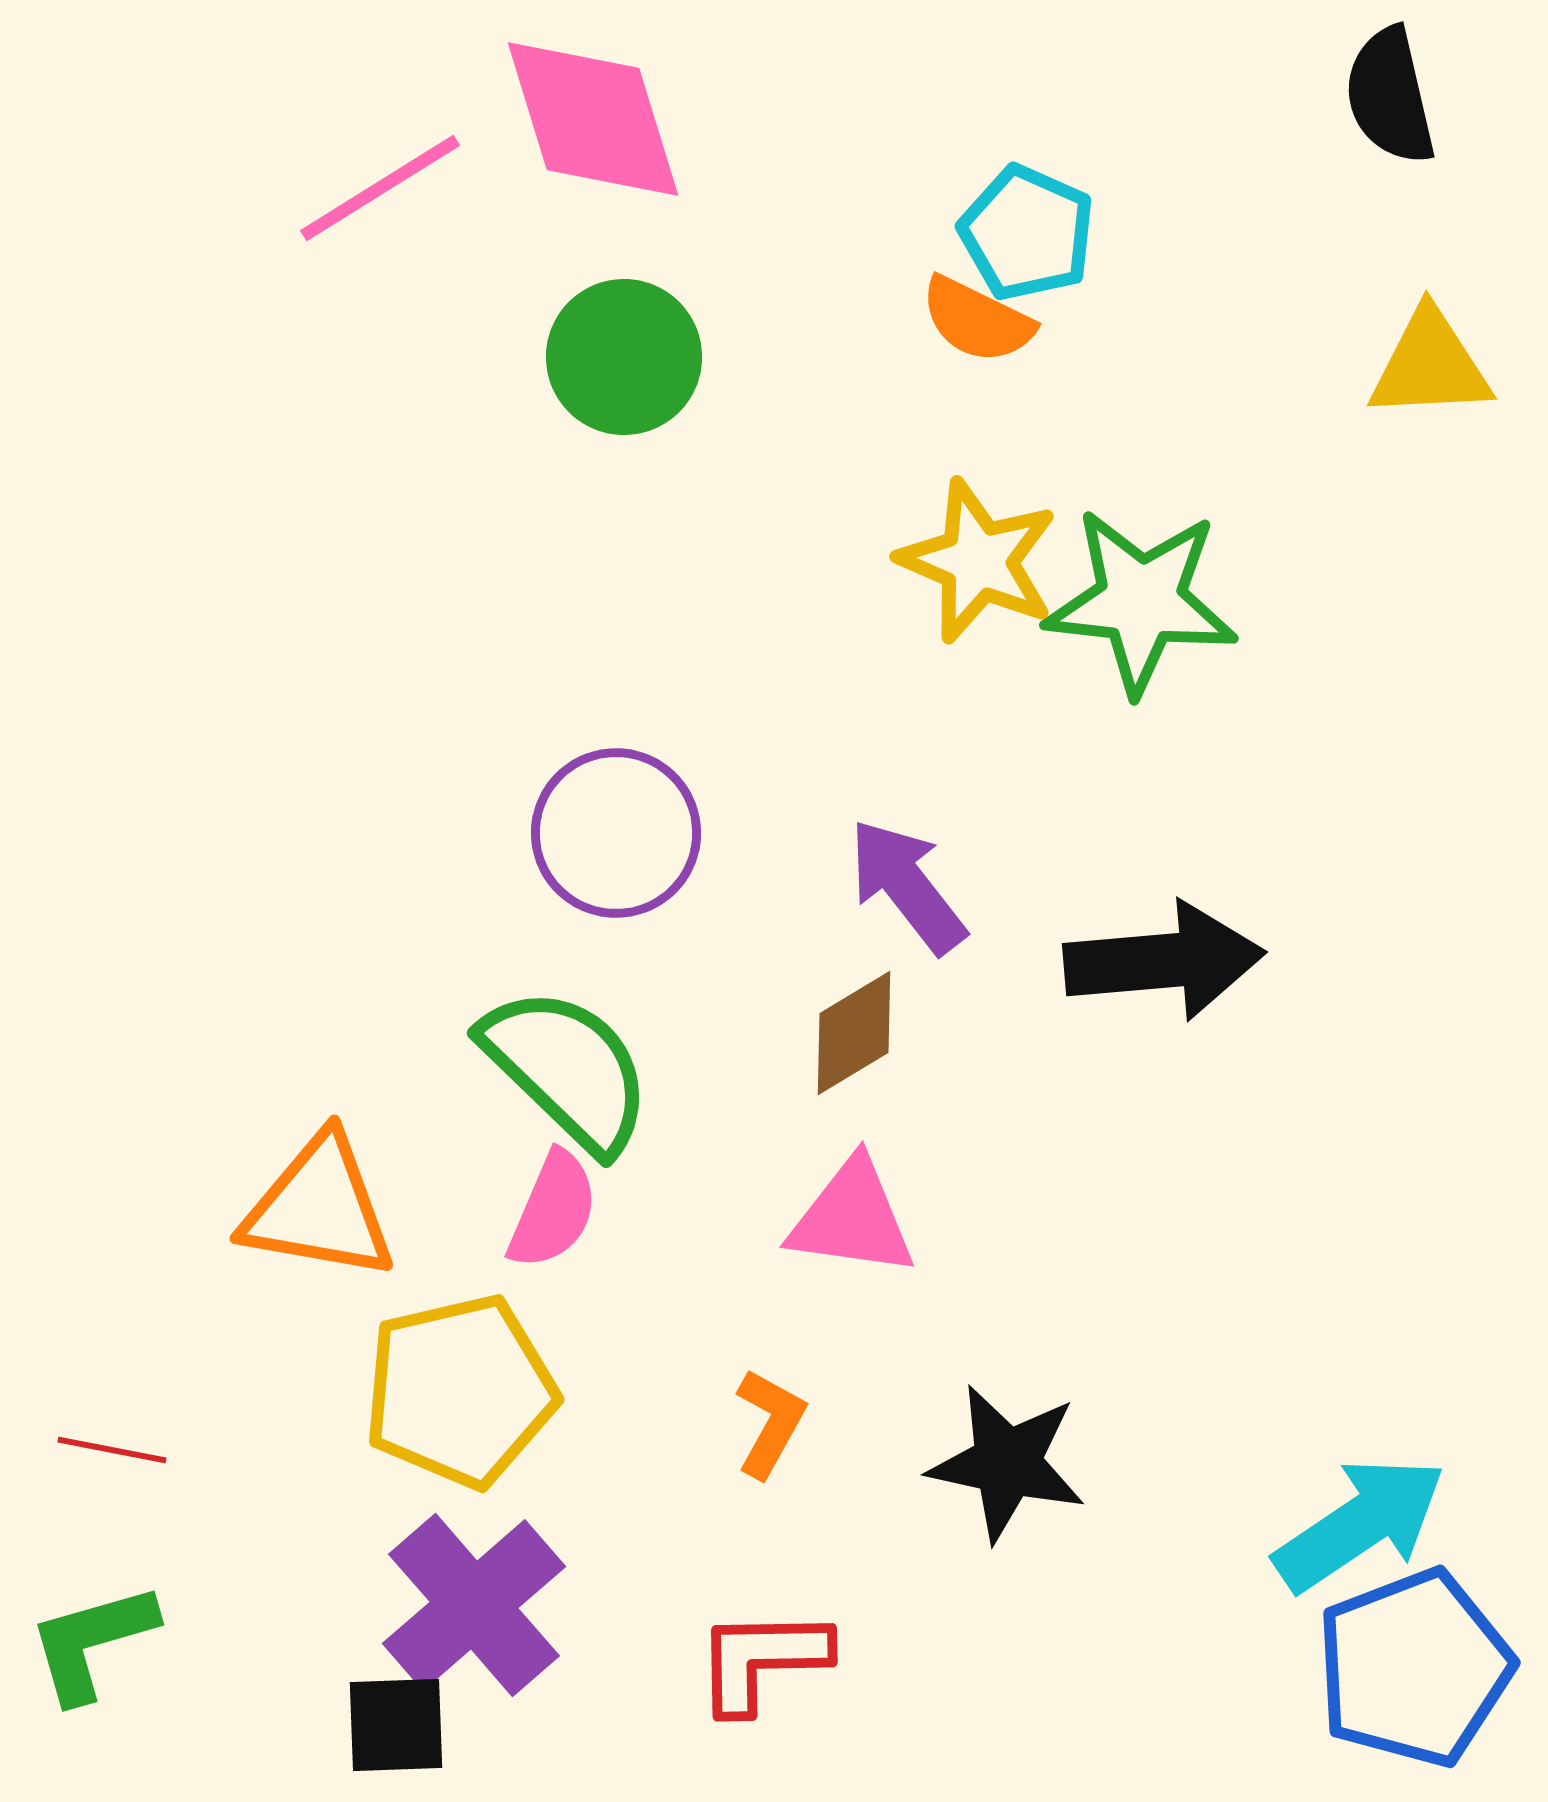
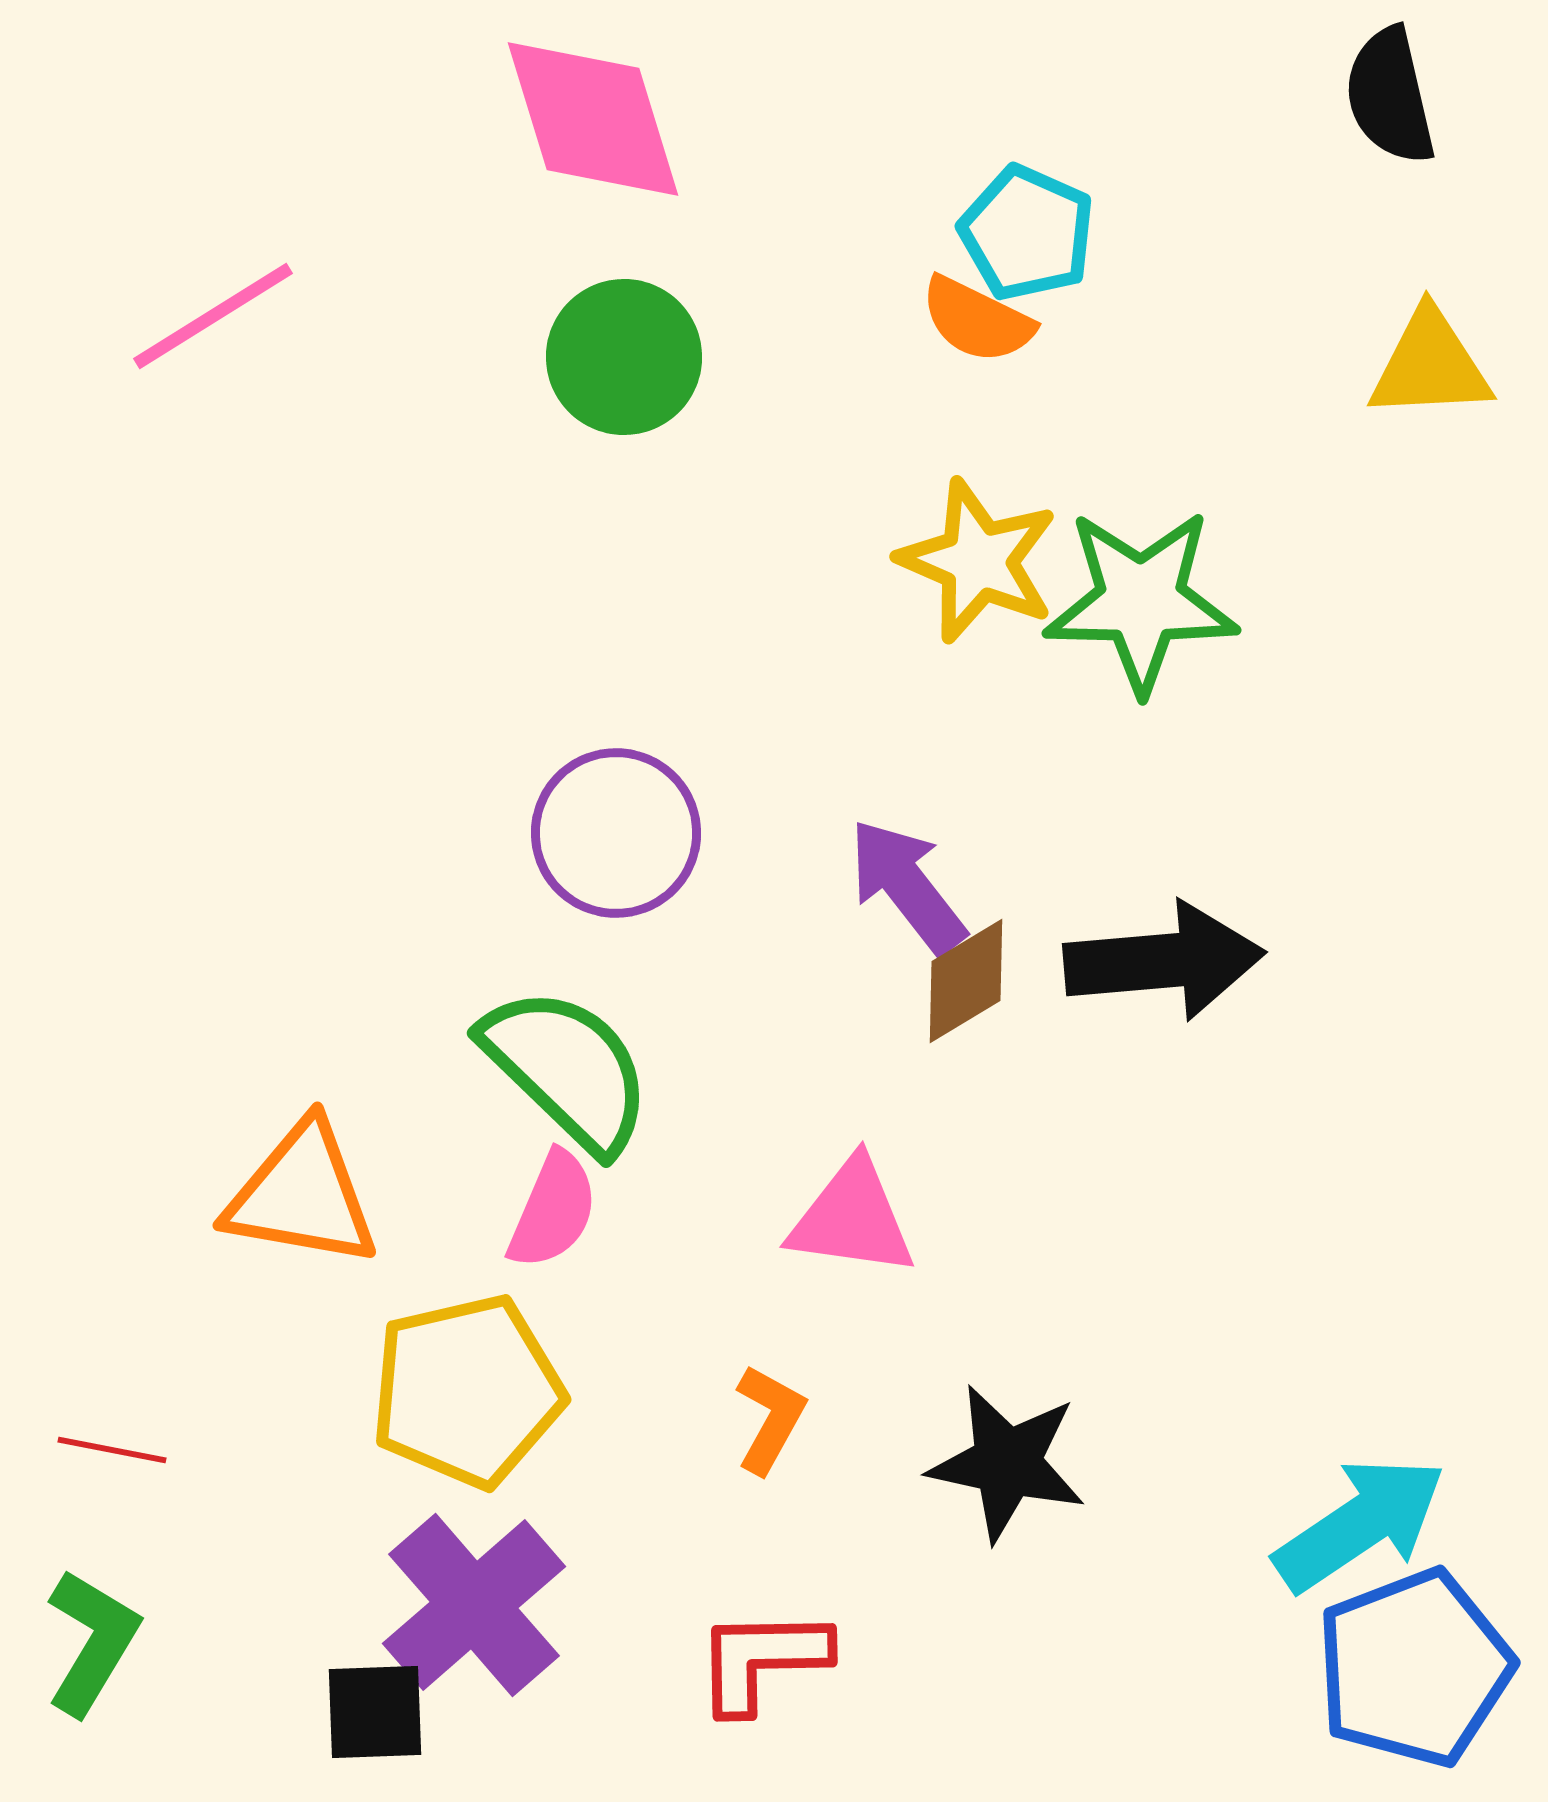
pink line: moved 167 px left, 128 px down
green star: rotated 5 degrees counterclockwise
brown diamond: moved 112 px right, 52 px up
orange triangle: moved 17 px left, 13 px up
yellow pentagon: moved 7 px right
orange L-shape: moved 4 px up
green L-shape: rotated 137 degrees clockwise
black square: moved 21 px left, 13 px up
